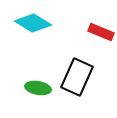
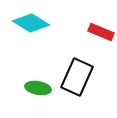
cyan diamond: moved 2 px left
